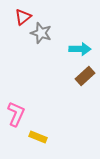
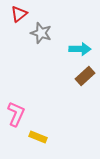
red triangle: moved 4 px left, 3 px up
